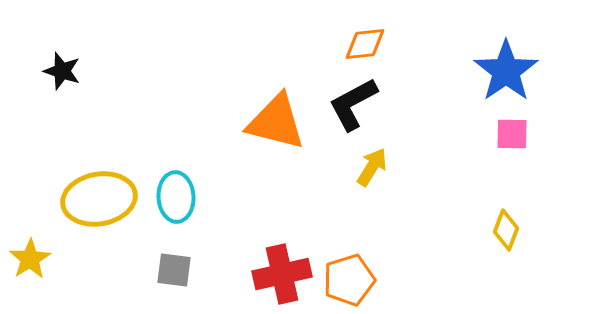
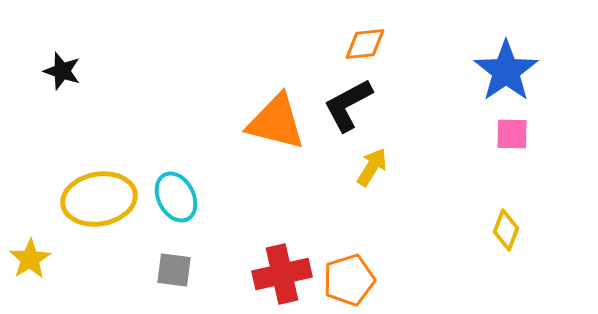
black L-shape: moved 5 px left, 1 px down
cyan ellipse: rotated 24 degrees counterclockwise
